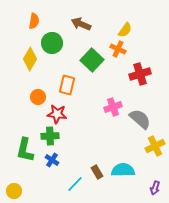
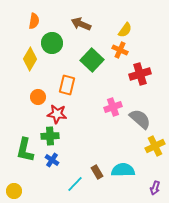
orange cross: moved 2 px right, 1 px down
